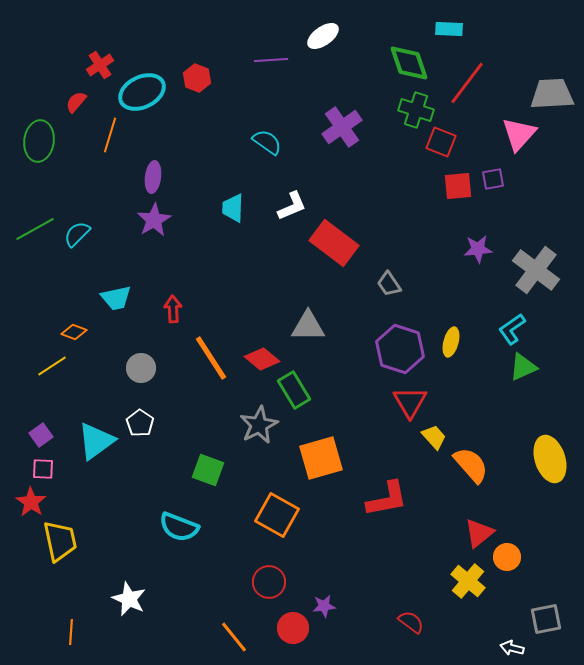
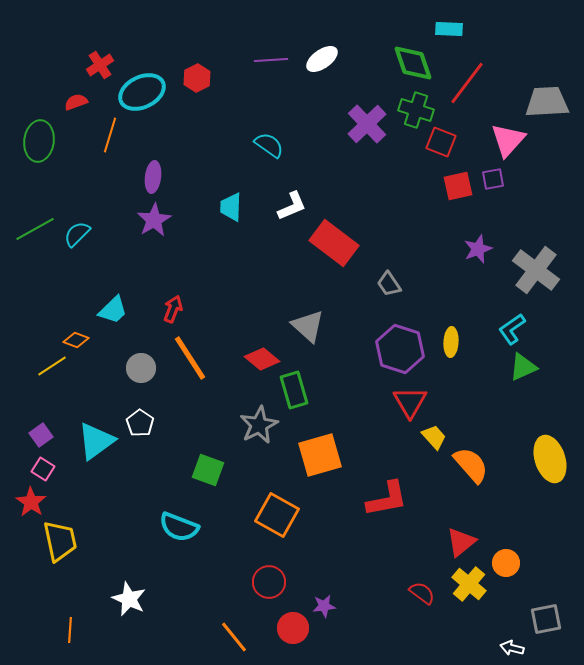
white ellipse at (323, 36): moved 1 px left, 23 px down
green diamond at (409, 63): moved 4 px right
red hexagon at (197, 78): rotated 12 degrees clockwise
gray trapezoid at (552, 94): moved 5 px left, 8 px down
red semicircle at (76, 102): rotated 30 degrees clockwise
purple cross at (342, 127): moved 25 px right, 3 px up; rotated 9 degrees counterclockwise
pink triangle at (519, 134): moved 11 px left, 6 px down
cyan semicircle at (267, 142): moved 2 px right, 3 px down
red square at (458, 186): rotated 8 degrees counterclockwise
cyan trapezoid at (233, 208): moved 2 px left, 1 px up
purple star at (478, 249): rotated 16 degrees counterclockwise
cyan trapezoid at (116, 298): moved 3 px left, 12 px down; rotated 32 degrees counterclockwise
red arrow at (173, 309): rotated 24 degrees clockwise
gray triangle at (308, 326): rotated 42 degrees clockwise
orange diamond at (74, 332): moved 2 px right, 8 px down
yellow ellipse at (451, 342): rotated 12 degrees counterclockwise
orange line at (211, 358): moved 21 px left
green rectangle at (294, 390): rotated 15 degrees clockwise
orange square at (321, 458): moved 1 px left, 3 px up
pink square at (43, 469): rotated 30 degrees clockwise
red triangle at (479, 533): moved 18 px left, 9 px down
orange circle at (507, 557): moved 1 px left, 6 px down
yellow cross at (468, 581): moved 1 px right, 3 px down
red semicircle at (411, 622): moved 11 px right, 29 px up
orange line at (71, 632): moved 1 px left, 2 px up
